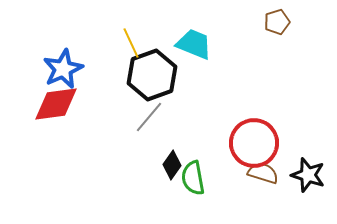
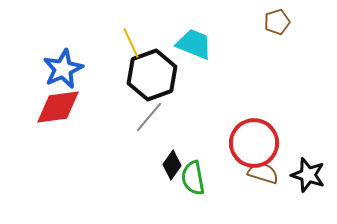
red diamond: moved 2 px right, 3 px down
